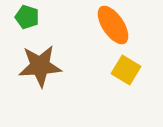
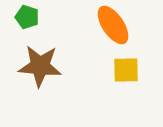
brown star: rotated 9 degrees clockwise
yellow square: rotated 32 degrees counterclockwise
